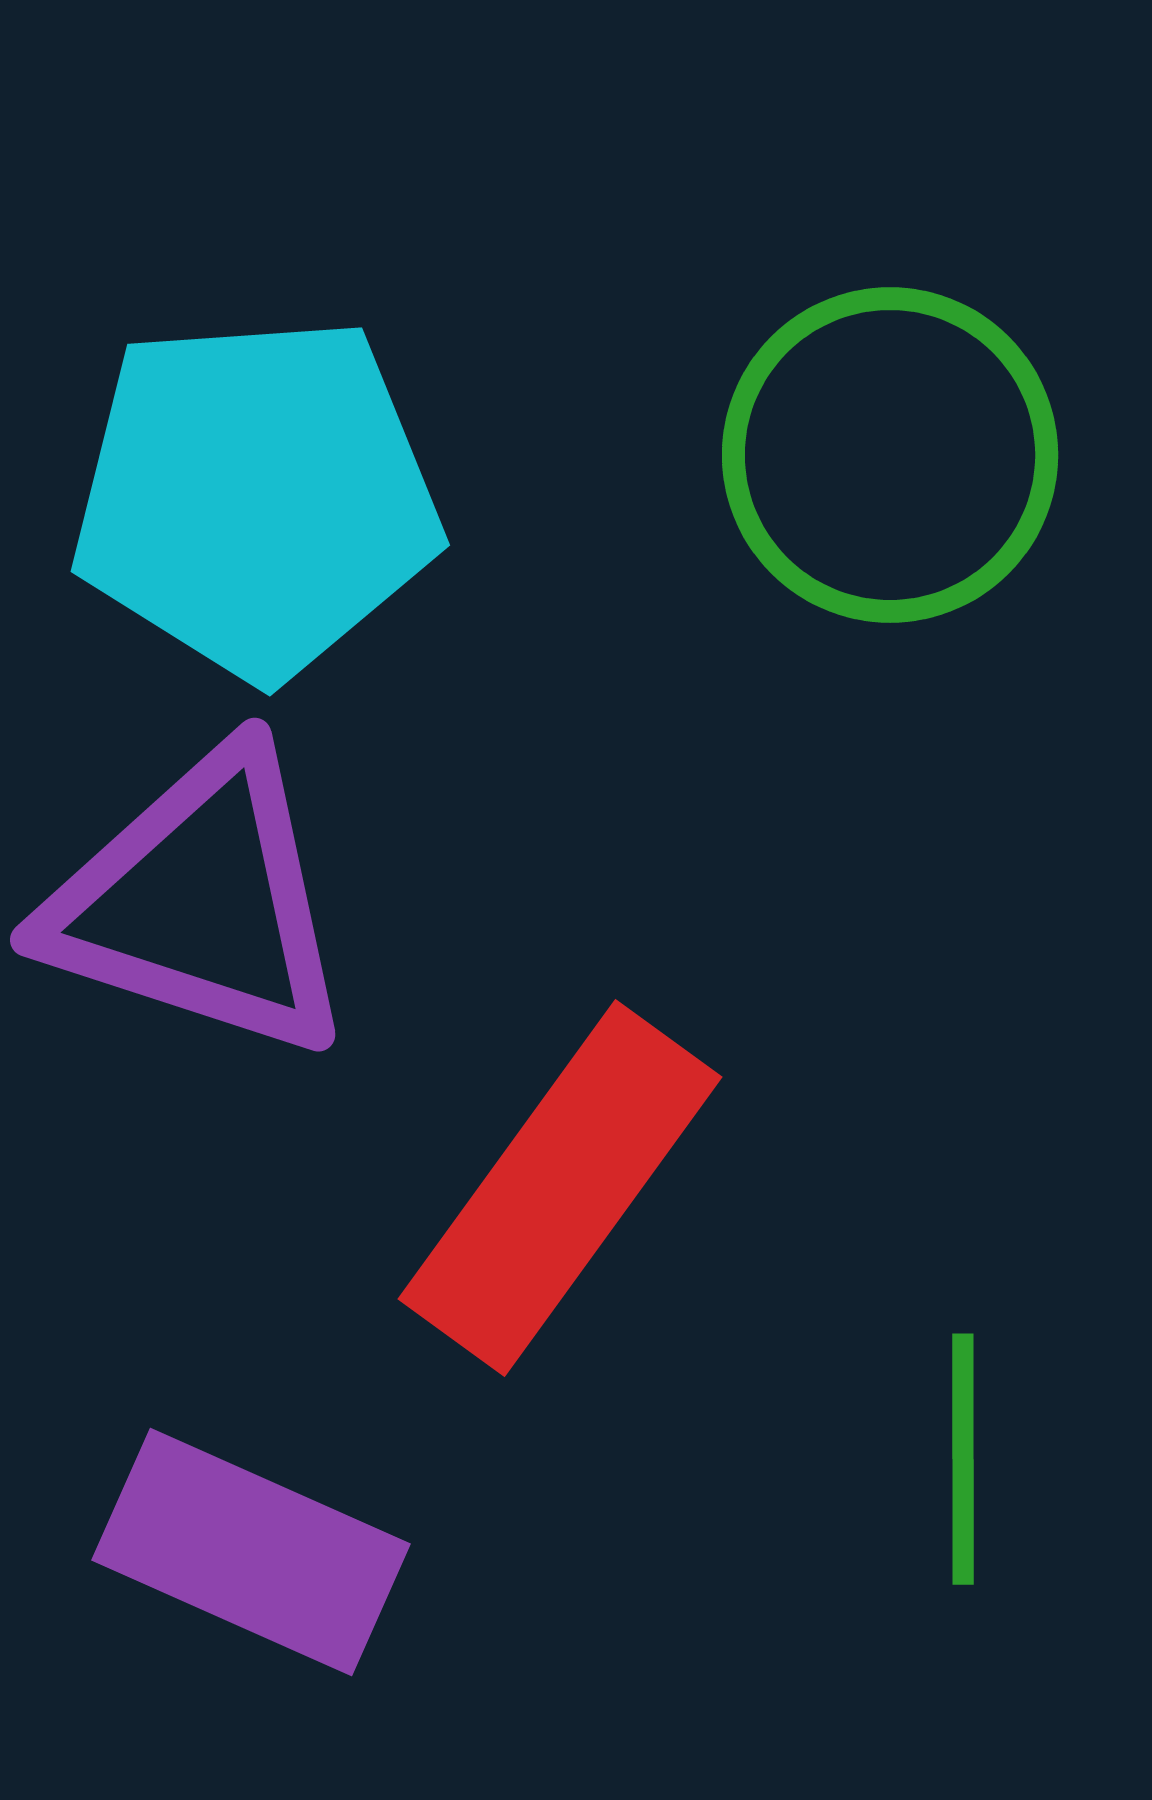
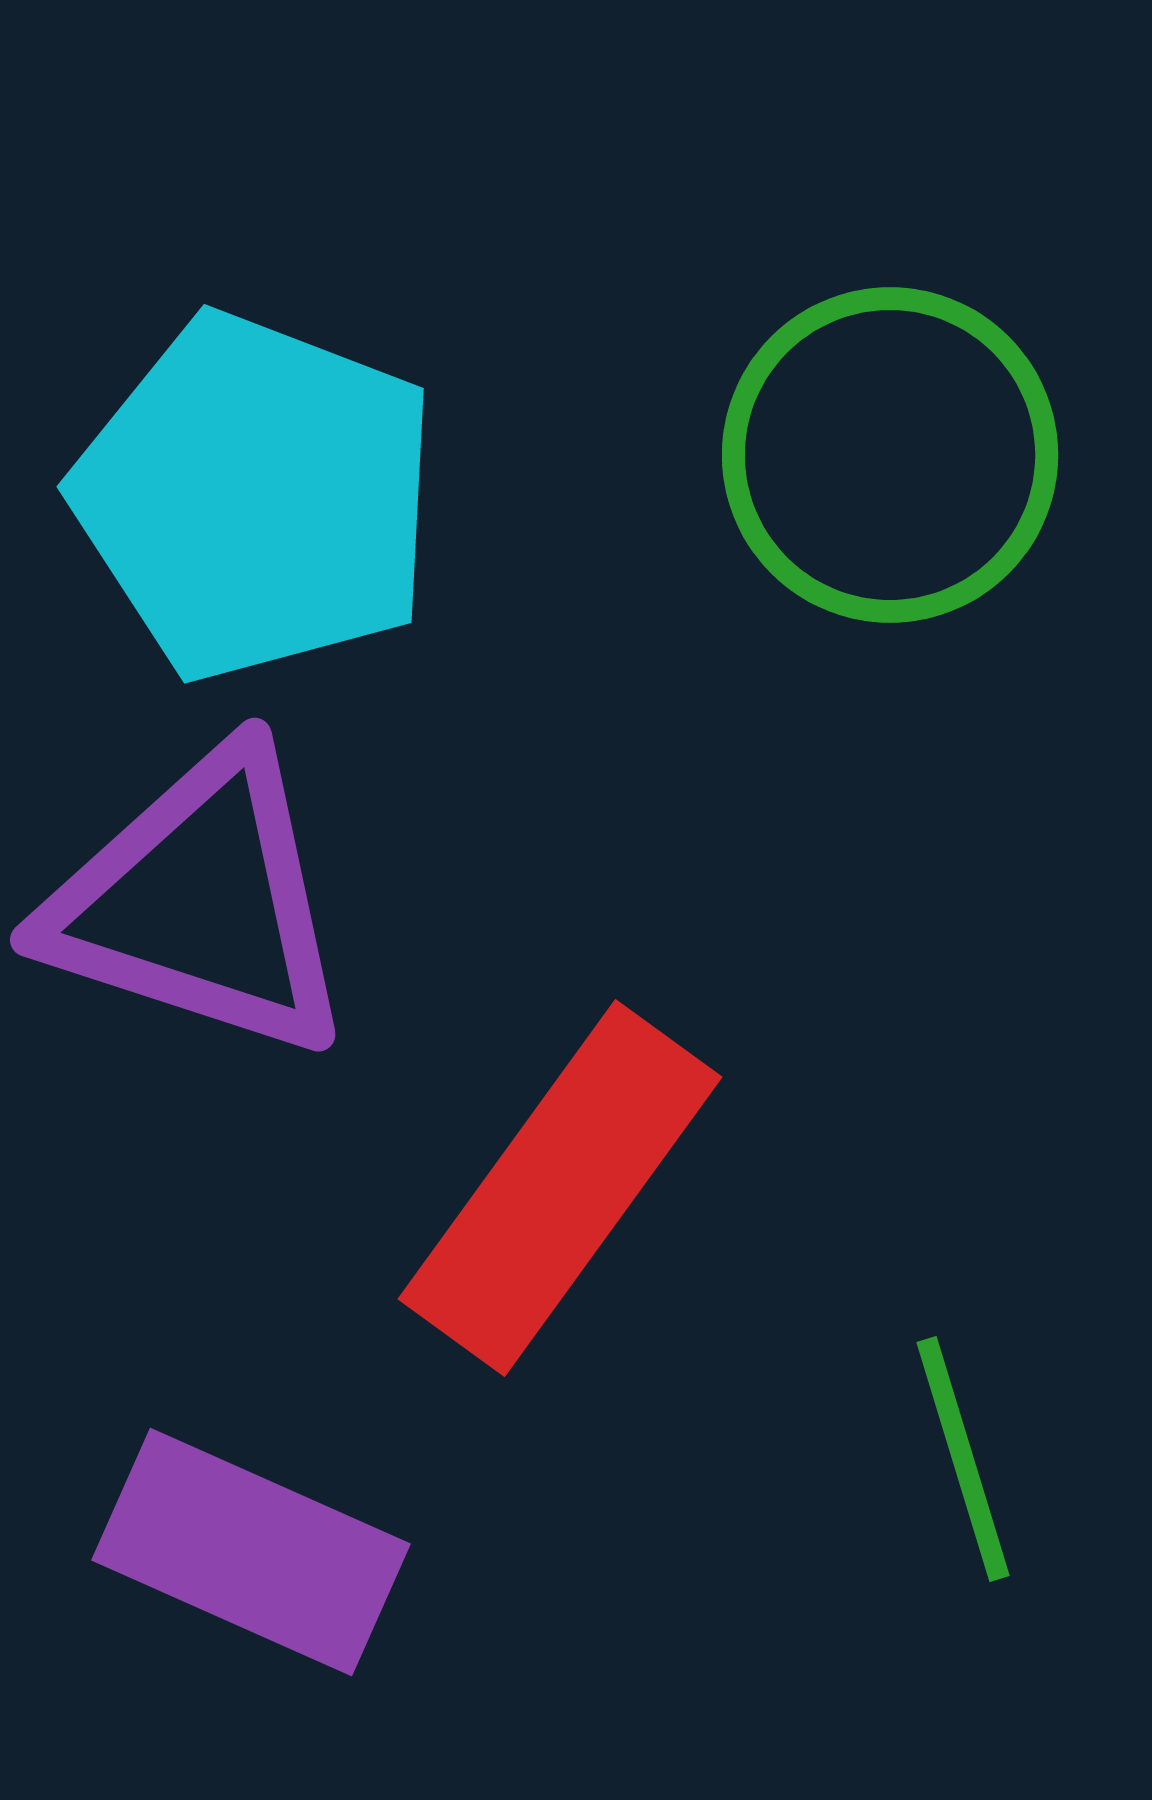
cyan pentagon: rotated 25 degrees clockwise
green line: rotated 17 degrees counterclockwise
